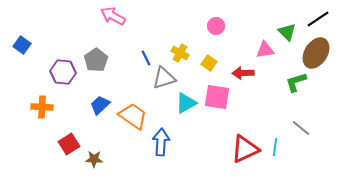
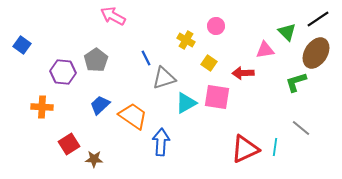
yellow cross: moved 6 px right, 13 px up
